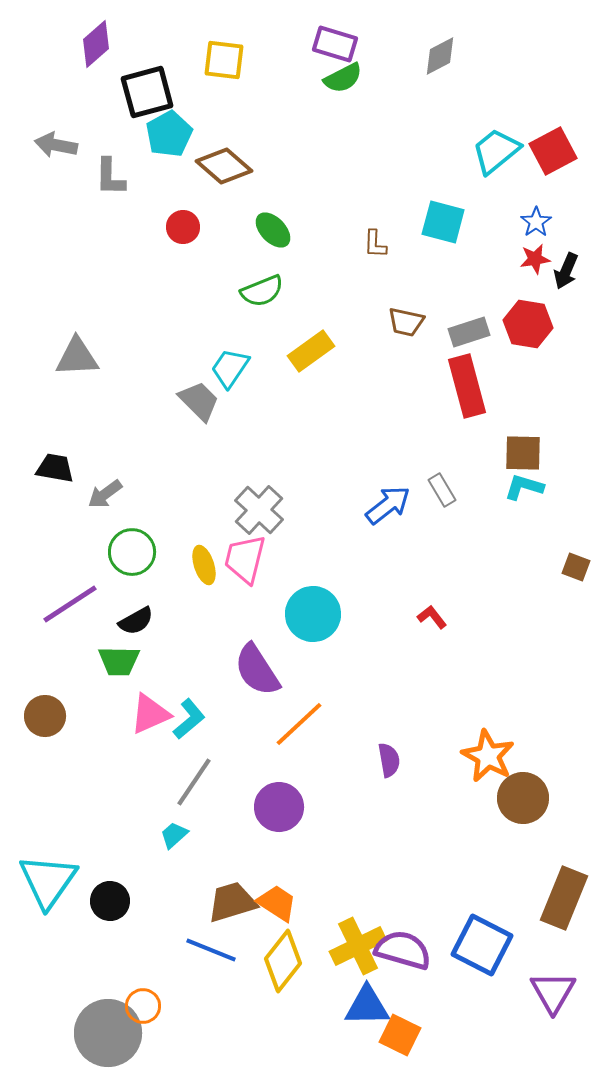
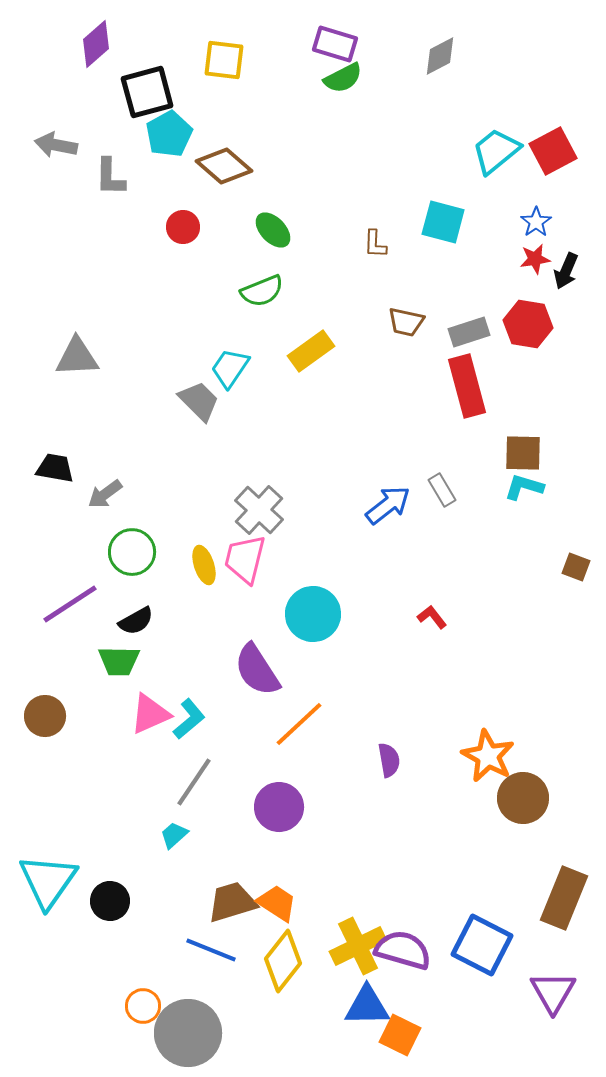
gray circle at (108, 1033): moved 80 px right
